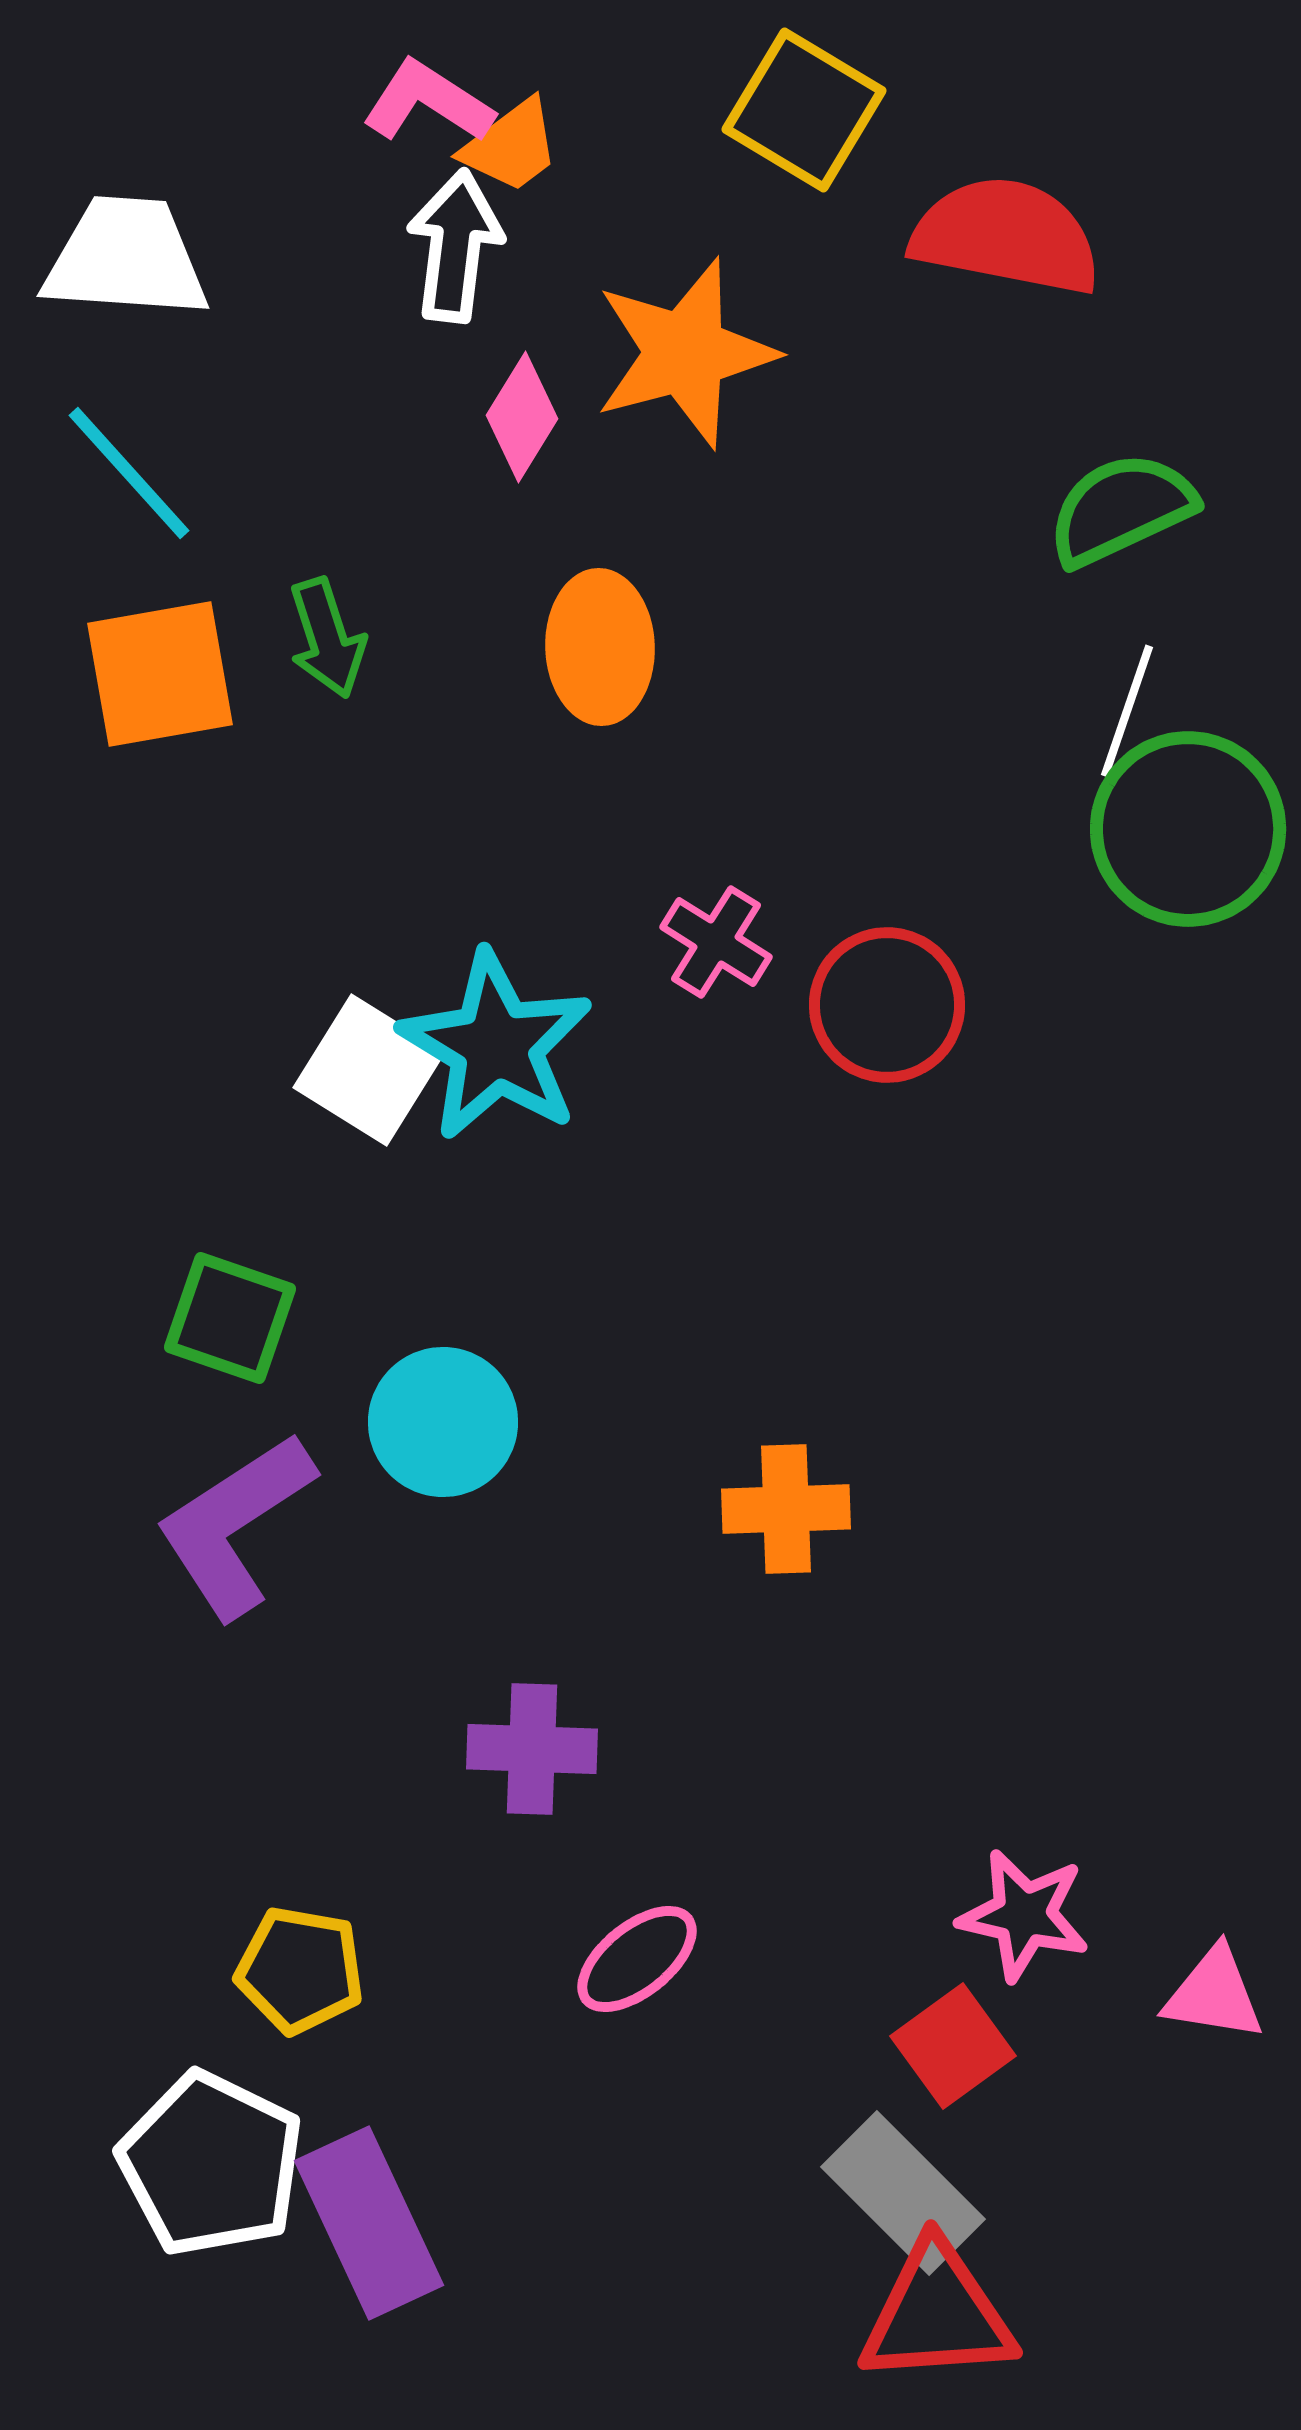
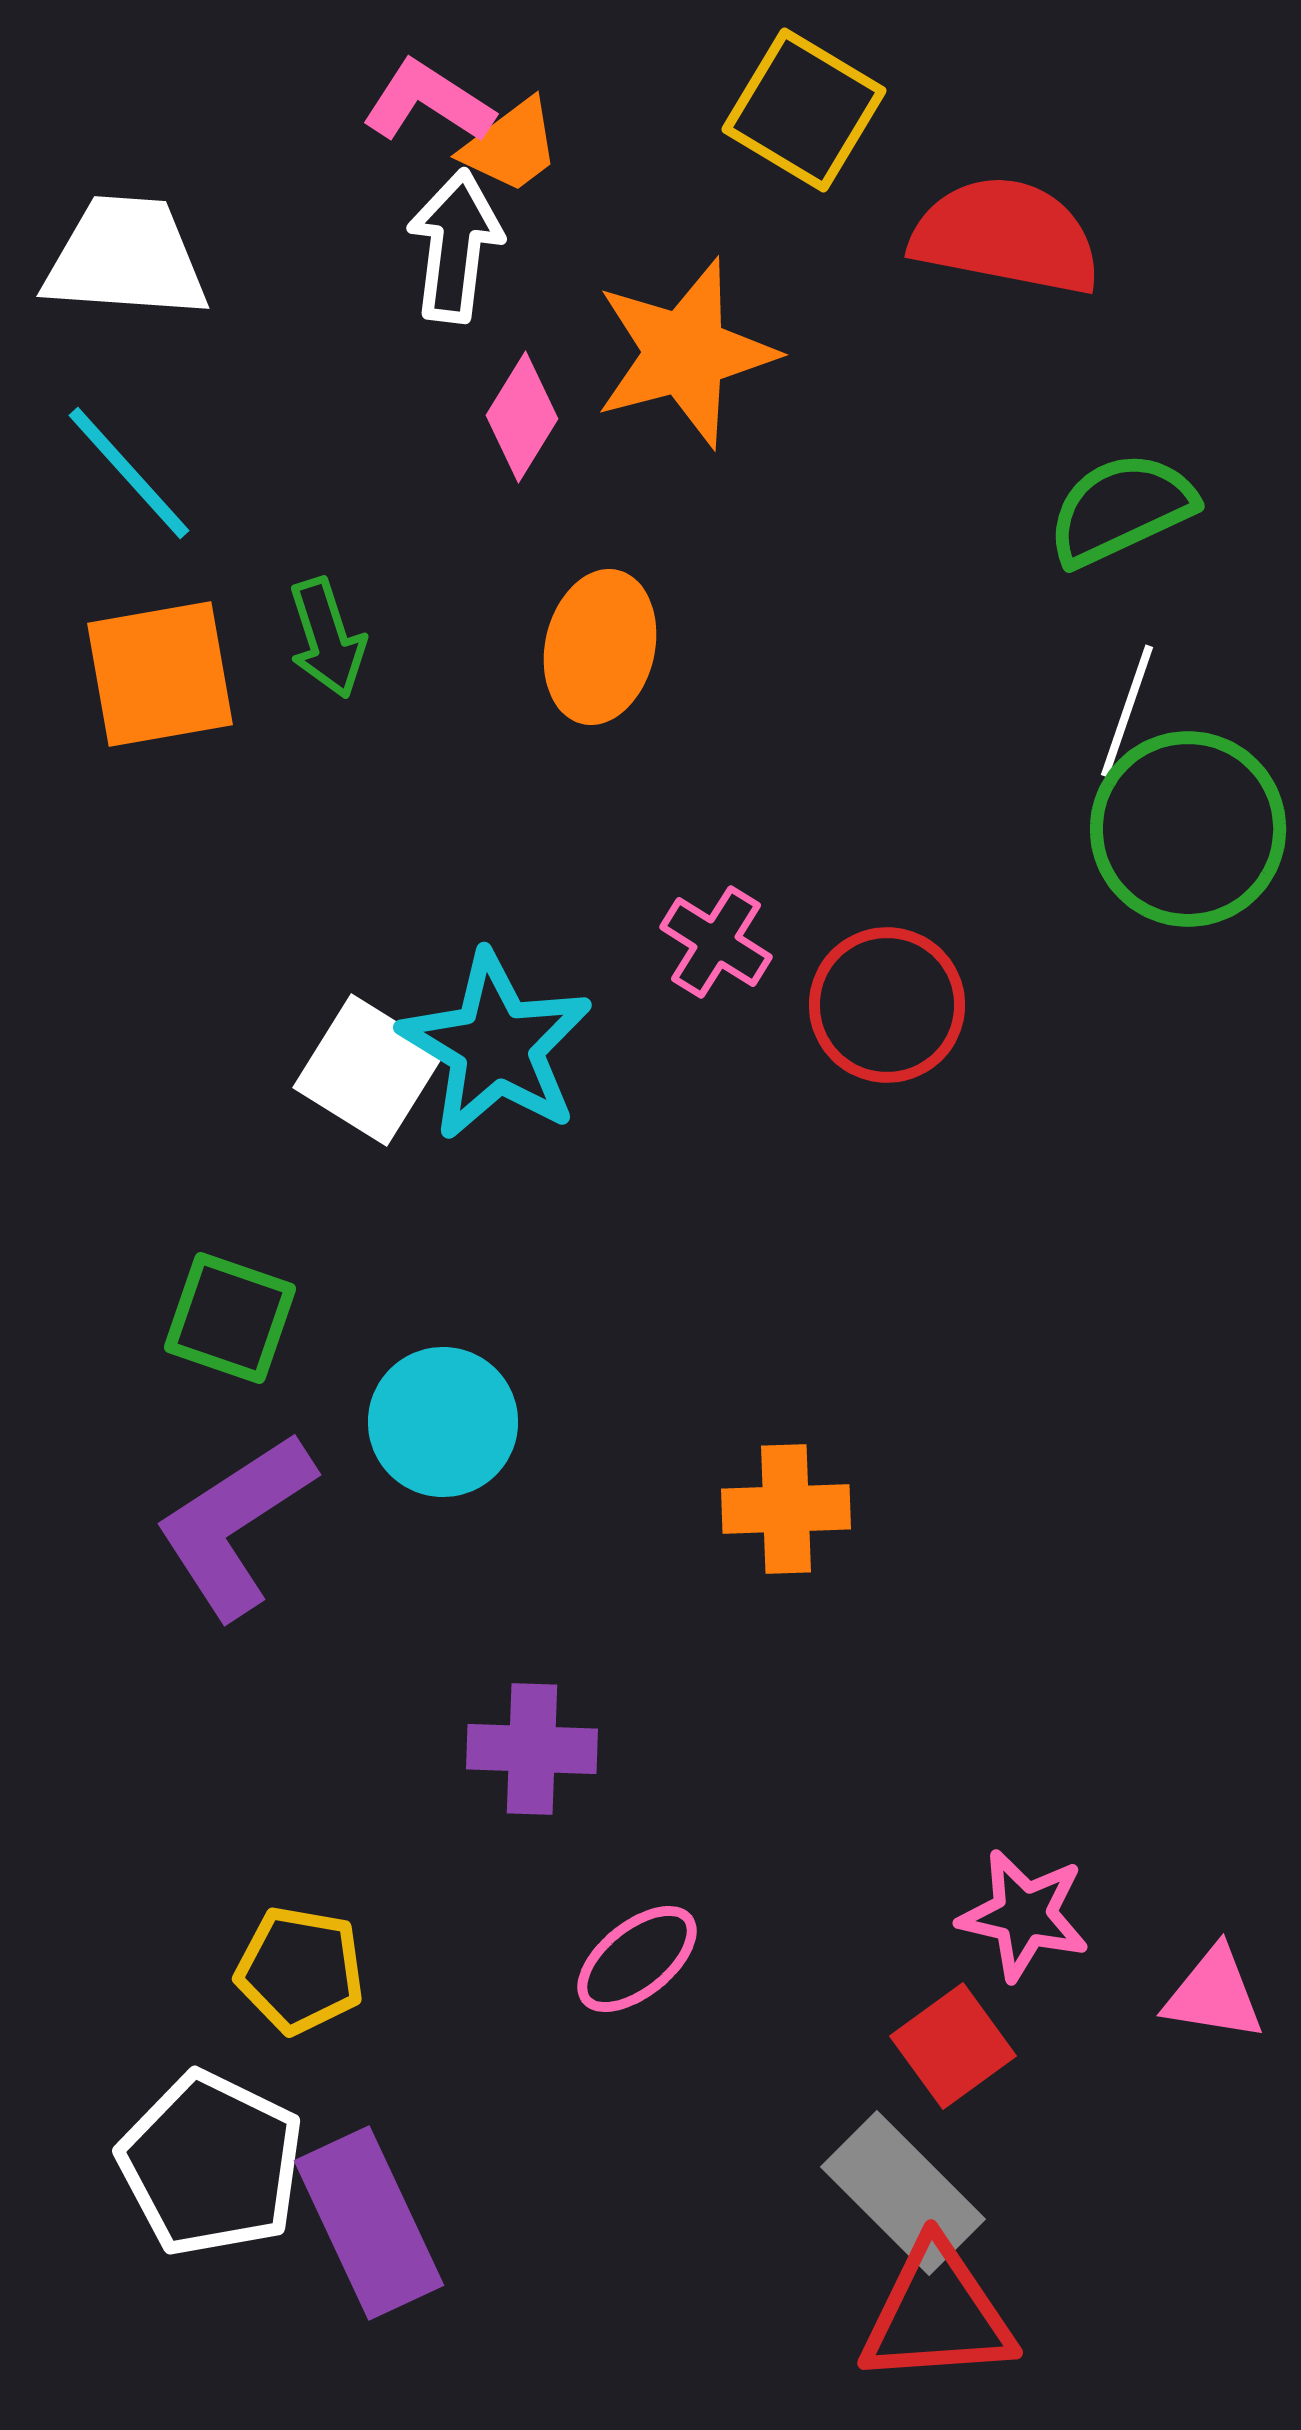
orange ellipse: rotated 15 degrees clockwise
